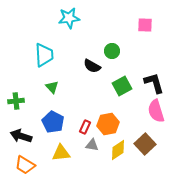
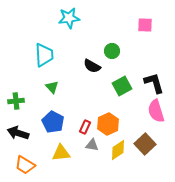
orange hexagon: rotated 15 degrees counterclockwise
black arrow: moved 3 px left, 3 px up
